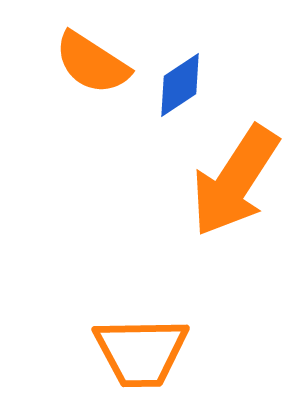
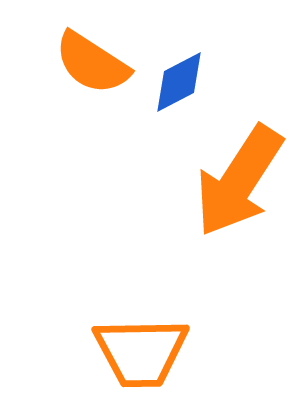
blue diamond: moved 1 px left, 3 px up; rotated 6 degrees clockwise
orange arrow: moved 4 px right
